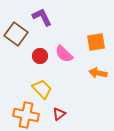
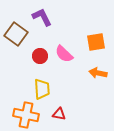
yellow trapezoid: rotated 40 degrees clockwise
red triangle: rotated 48 degrees clockwise
